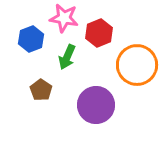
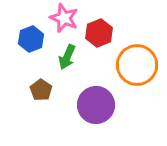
pink star: rotated 12 degrees clockwise
